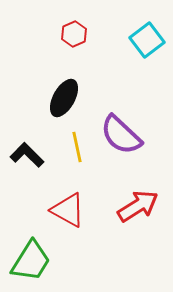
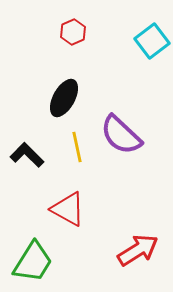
red hexagon: moved 1 px left, 2 px up
cyan square: moved 5 px right, 1 px down
red arrow: moved 44 px down
red triangle: moved 1 px up
green trapezoid: moved 2 px right, 1 px down
